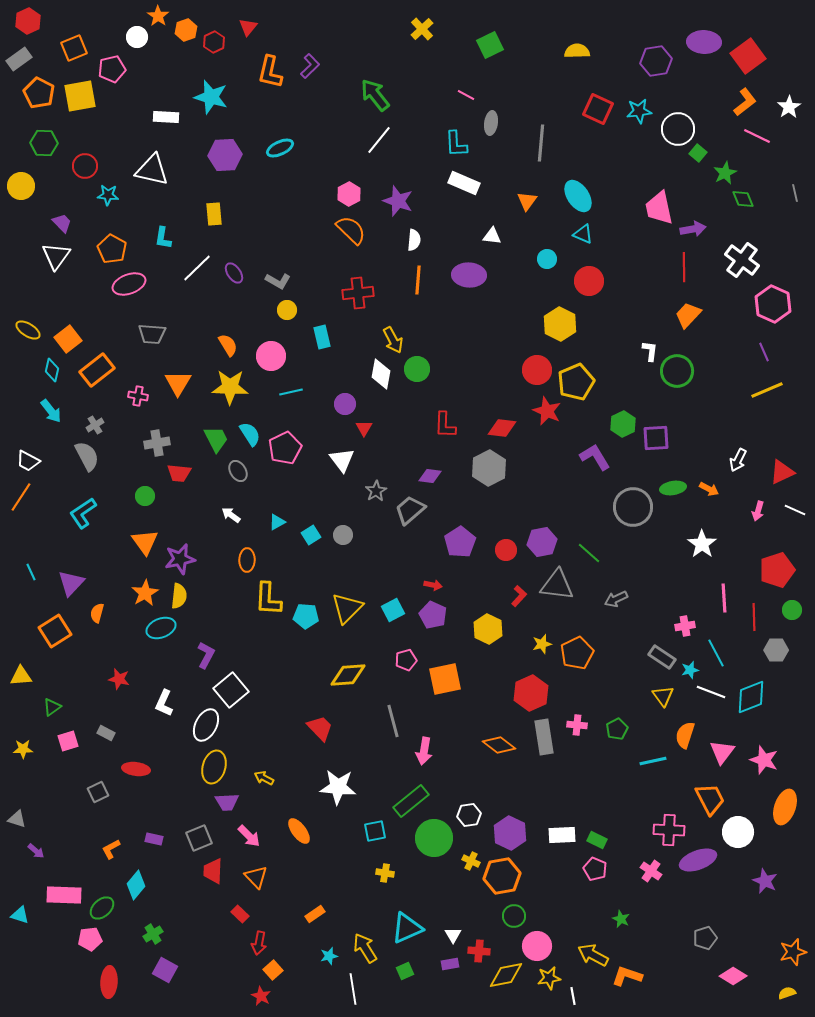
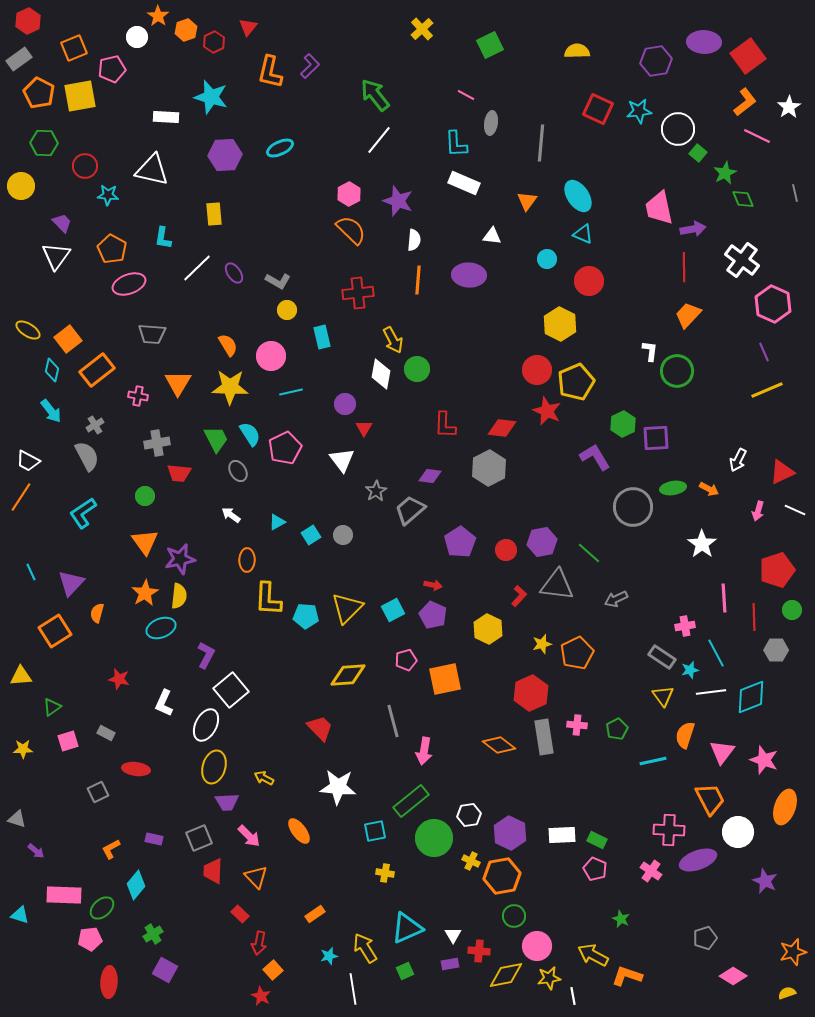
white line at (711, 692): rotated 28 degrees counterclockwise
